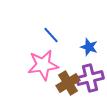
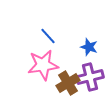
blue line: moved 3 px left, 1 px down
purple cross: moved 1 px up
